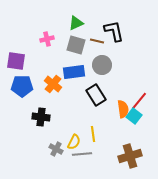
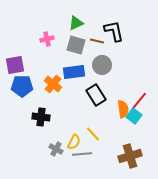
purple square: moved 1 px left, 4 px down; rotated 18 degrees counterclockwise
yellow line: rotated 35 degrees counterclockwise
